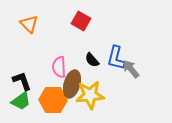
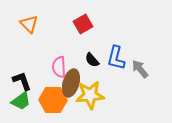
red square: moved 2 px right, 3 px down; rotated 30 degrees clockwise
gray arrow: moved 9 px right
brown ellipse: moved 1 px left, 1 px up
